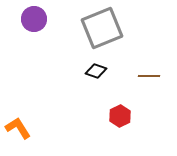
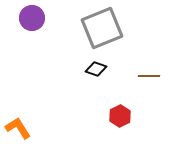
purple circle: moved 2 px left, 1 px up
black diamond: moved 2 px up
